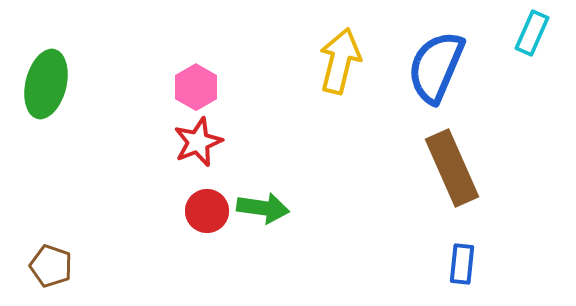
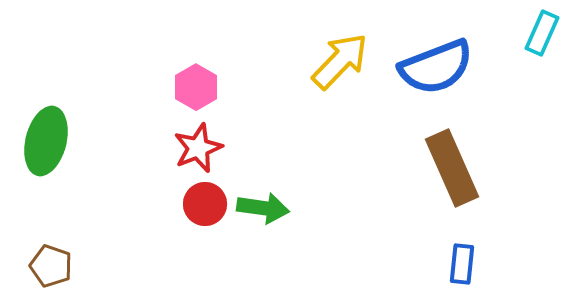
cyan rectangle: moved 10 px right
yellow arrow: rotated 30 degrees clockwise
blue semicircle: rotated 134 degrees counterclockwise
green ellipse: moved 57 px down
red star: moved 6 px down
red circle: moved 2 px left, 7 px up
